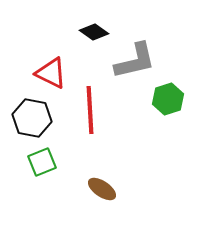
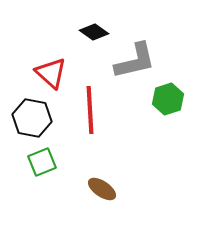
red triangle: rotated 16 degrees clockwise
